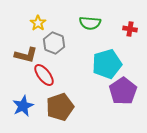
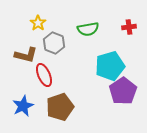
green semicircle: moved 2 px left, 6 px down; rotated 15 degrees counterclockwise
red cross: moved 1 px left, 2 px up; rotated 16 degrees counterclockwise
cyan pentagon: moved 3 px right, 2 px down
red ellipse: rotated 15 degrees clockwise
